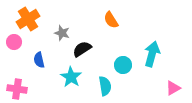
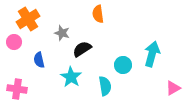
orange semicircle: moved 13 px left, 6 px up; rotated 24 degrees clockwise
